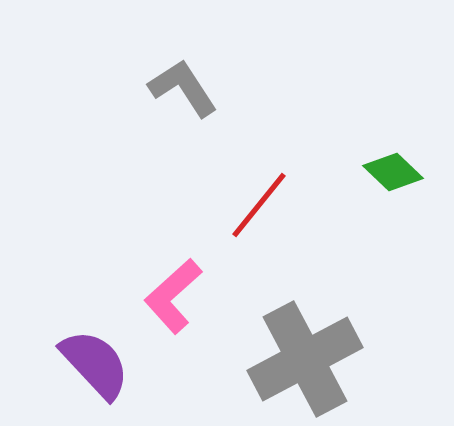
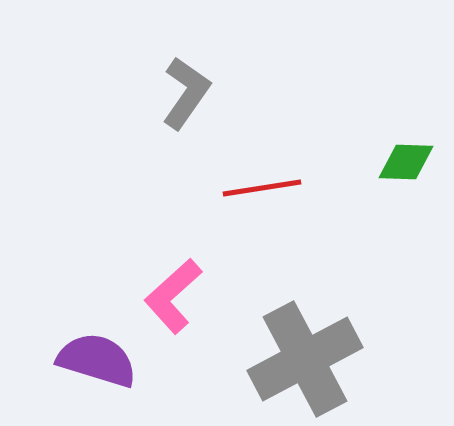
gray L-shape: moved 3 px right, 5 px down; rotated 68 degrees clockwise
green diamond: moved 13 px right, 10 px up; rotated 42 degrees counterclockwise
red line: moved 3 px right, 17 px up; rotated 42 degrees clockwise
purple semicircle: moved 2 px right, 4 px up; rotated 30 degrees counterclockwise
